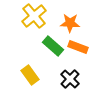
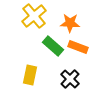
yellow rectangle: rotated 48 degrees clockwise
